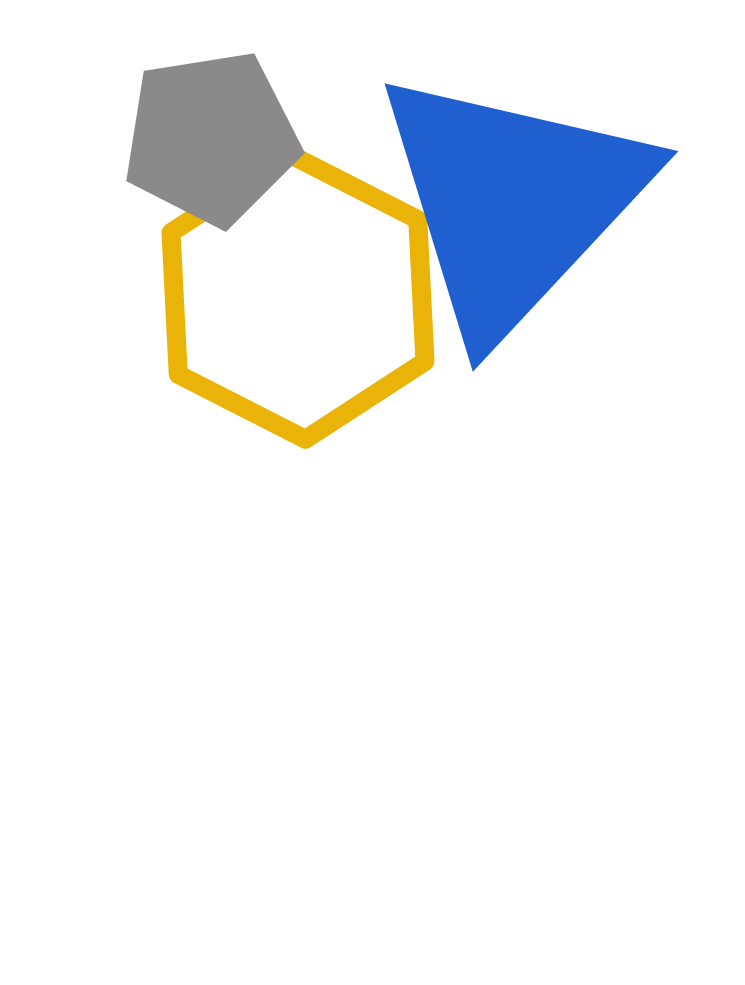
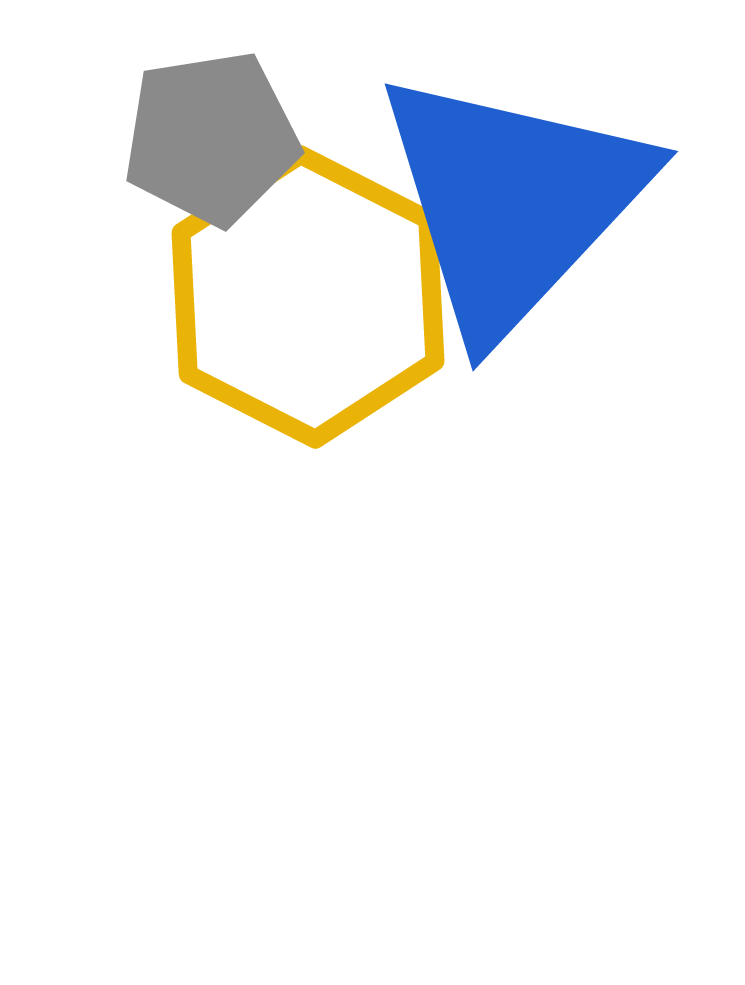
yellow hexagon: moved 10 px right
